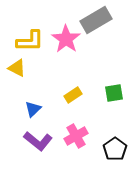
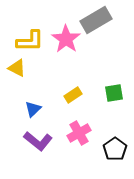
pink cross: moved 3 px right, 3 px up
